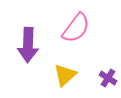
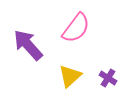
purple arrow: rotated 136 degrees clockwise
yellow triangle: moved 5 px right, 1 px down
